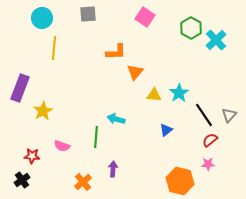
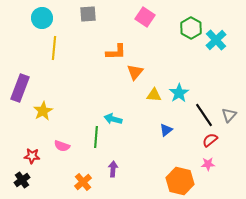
cyan arrow: moved 3 px left
